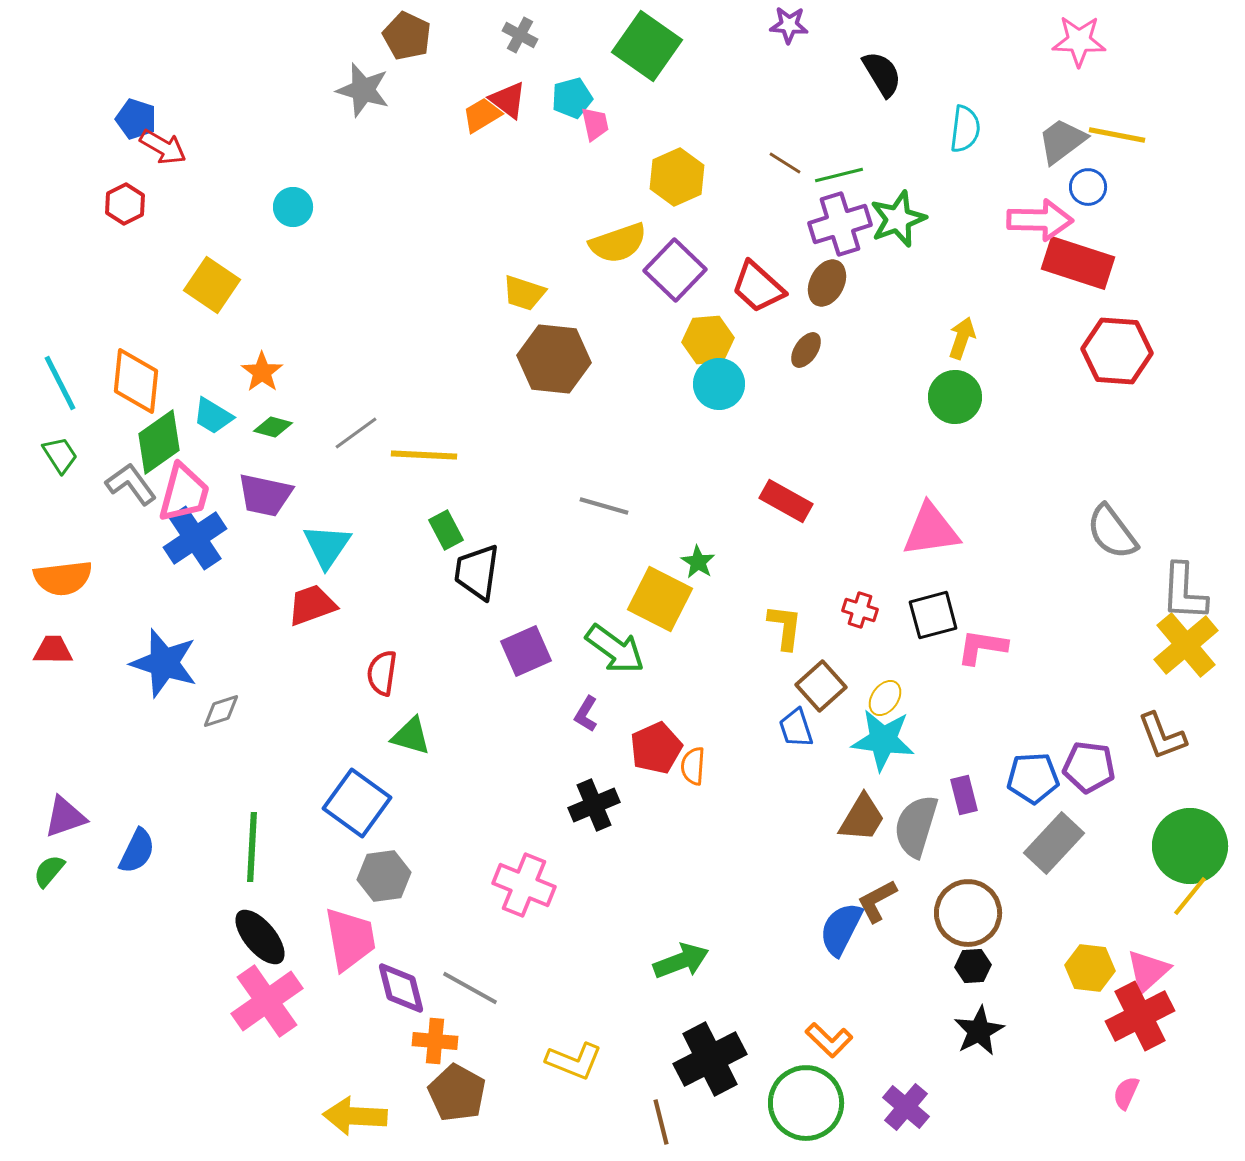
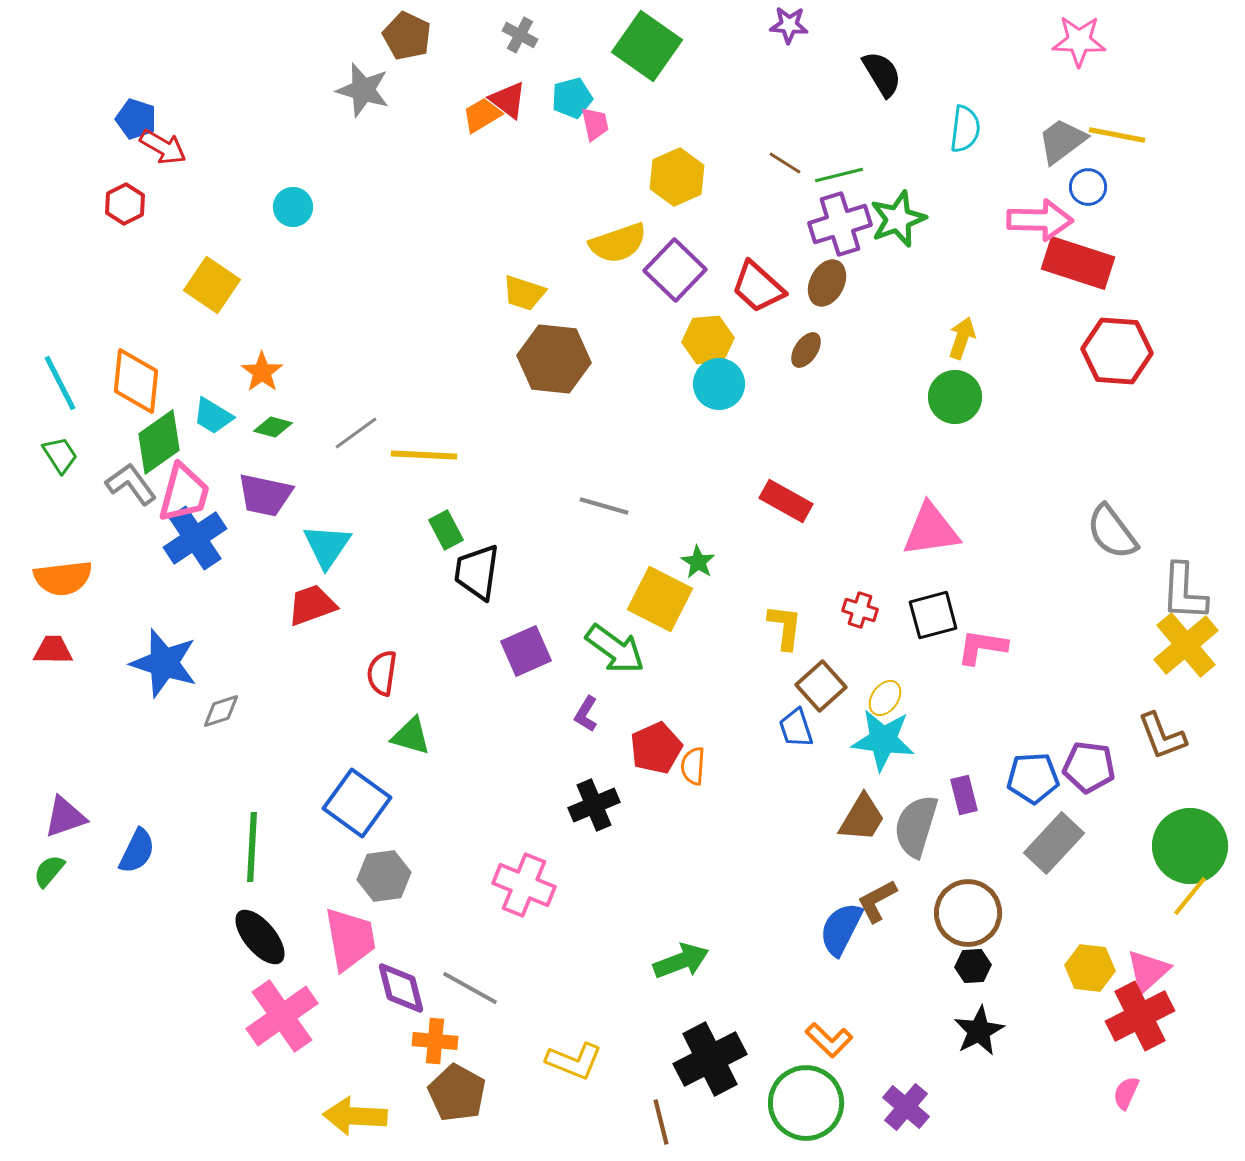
pink cross at (267, 1001): moved 15 px right, 15 px down
